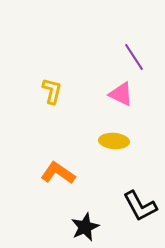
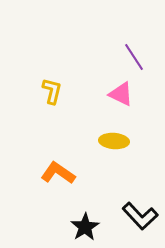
black L-shape: moved 10 px down; rotated 15 degrees counterclockwise
black star: rotated 8 degrees counterclockwise
